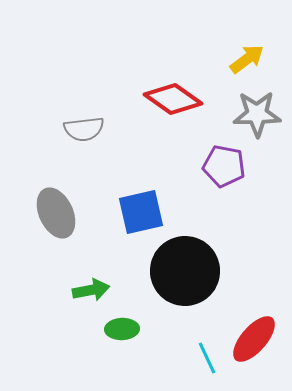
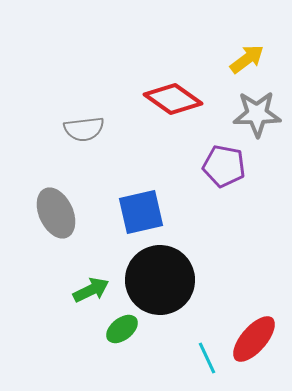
black circle: moved 25 px left, 9 px down
green arrow: rotated 15 degrees counterclockwise
green ellipse: rotated 36 degrees counterclockwise
